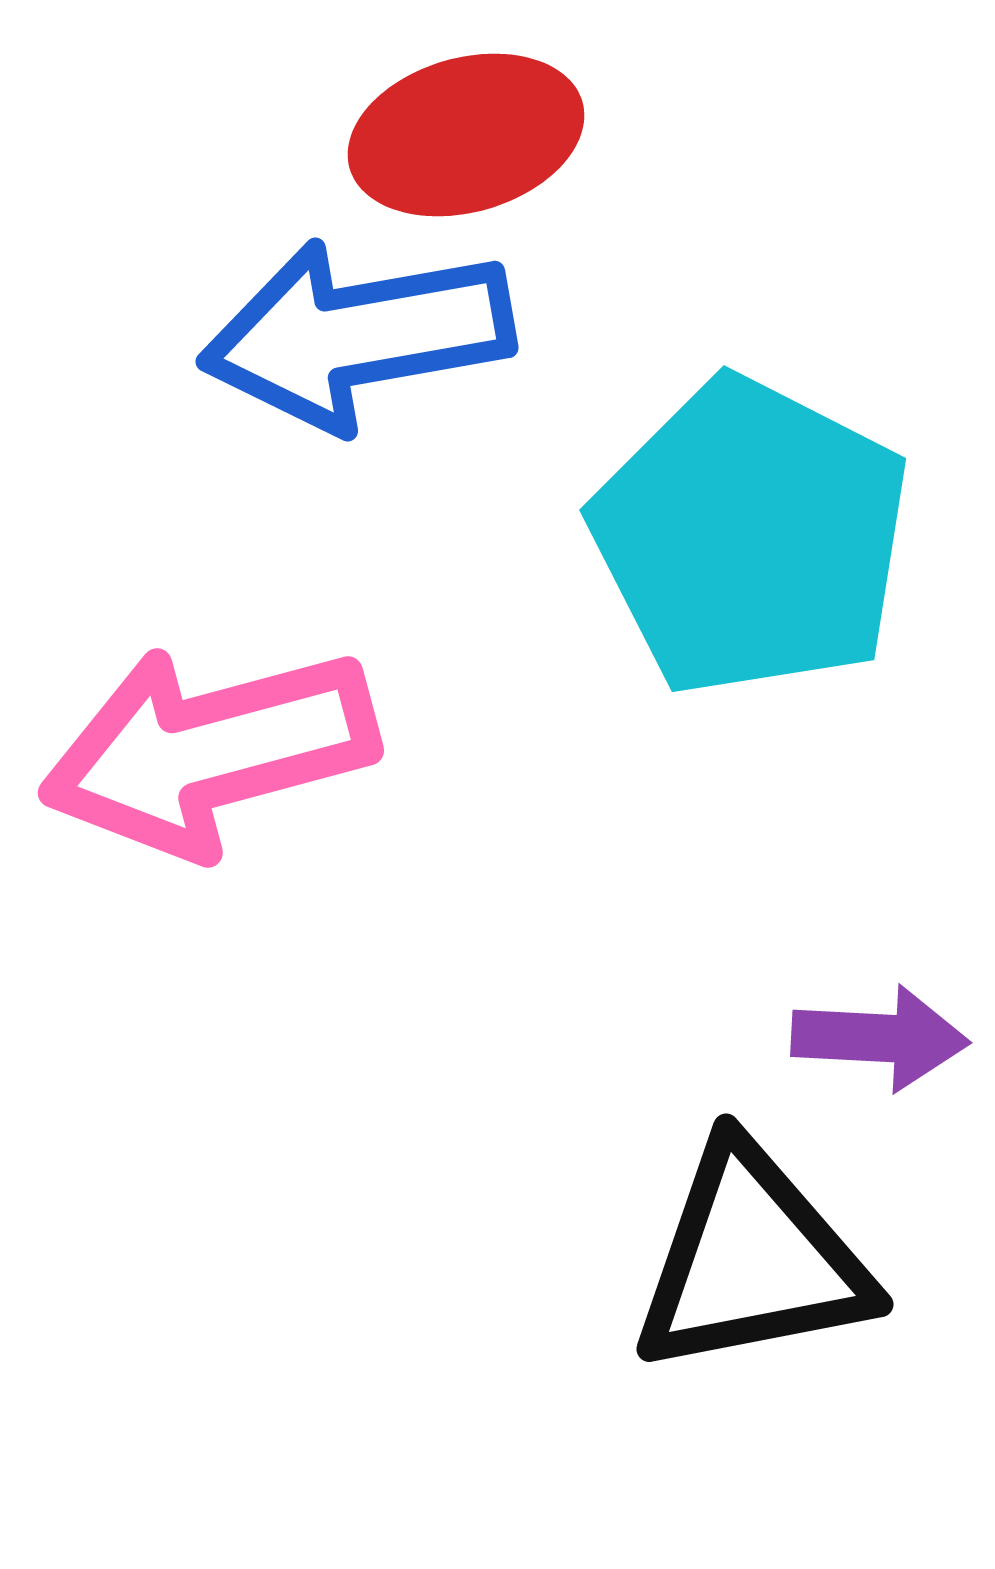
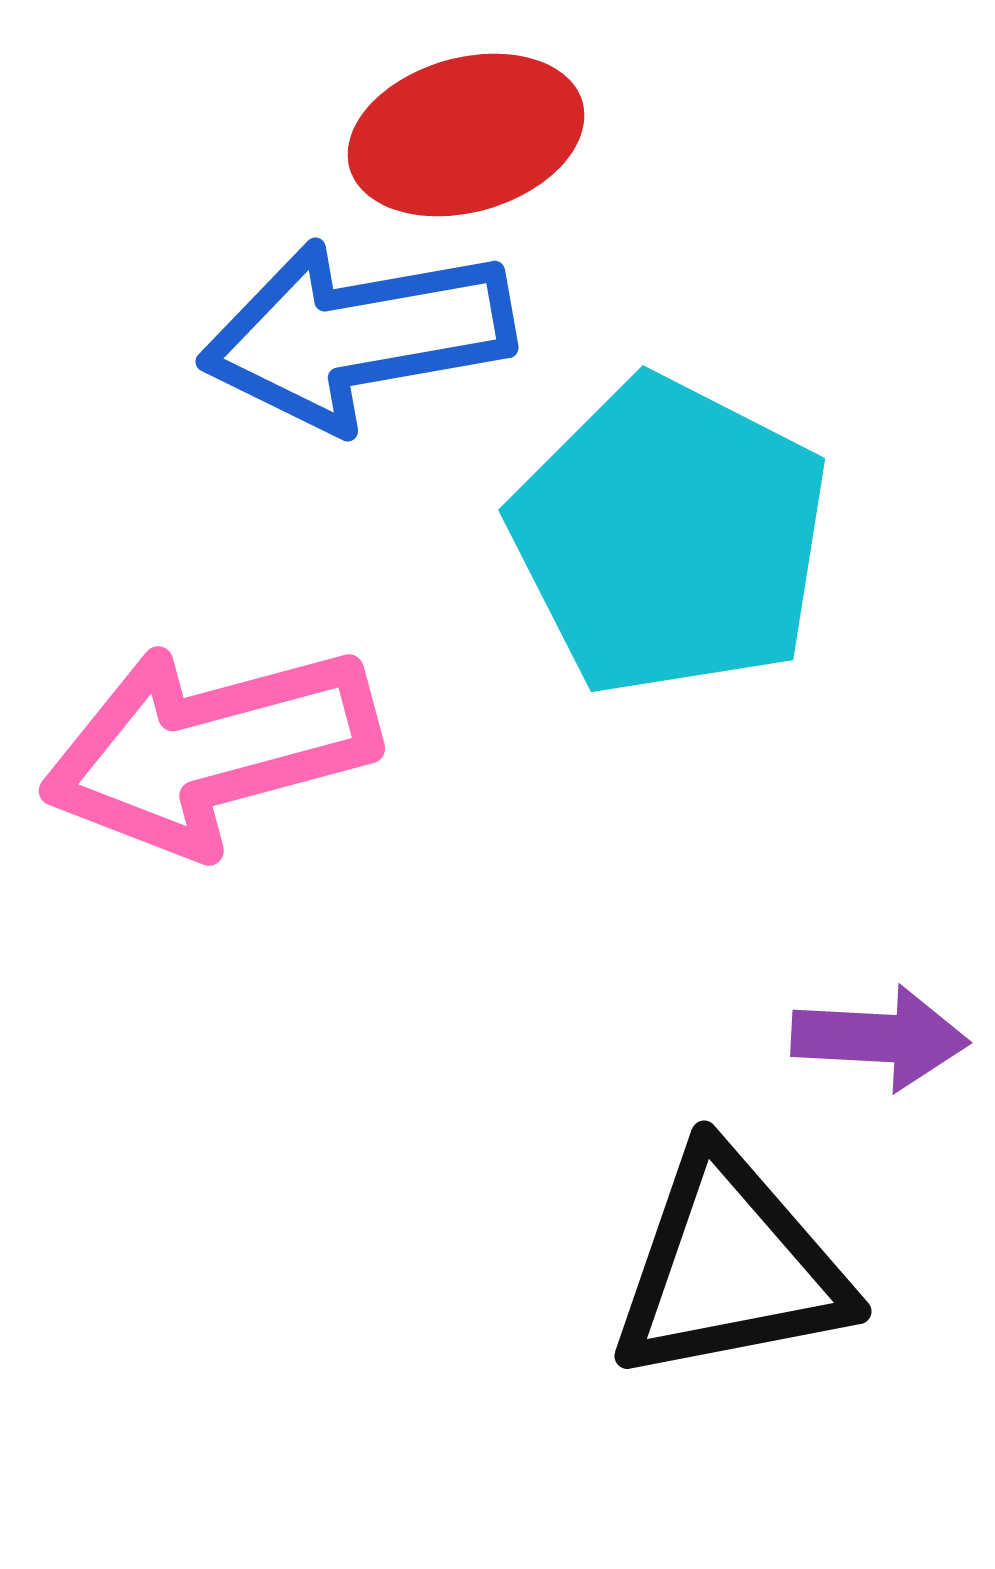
cyan pentagon: moved 81 px left
pink arrow: moved 1 px right, 2 px up
black triangle: moved 22 px left, 7 px down
